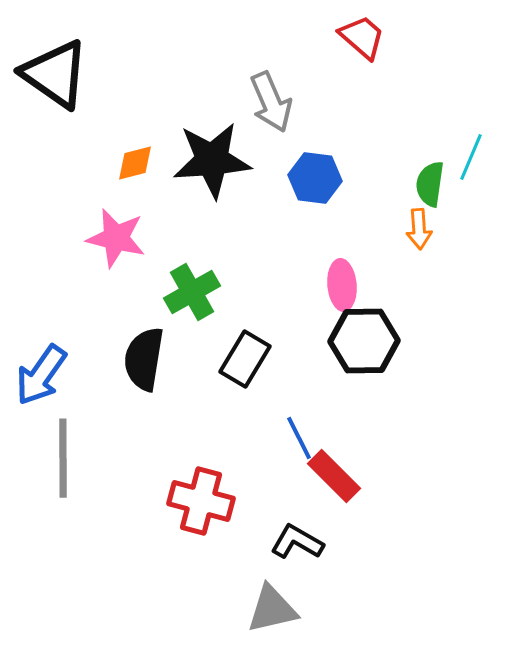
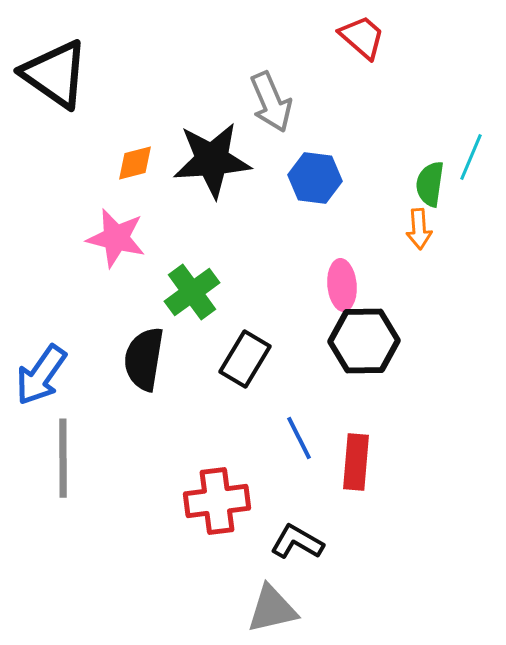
green cross: rotated 6 degrees counterclockwise
red rectangle: moved 22 px right, 14 px up; rotated 50 degrees clockwise
red cross: moved 16 px right; rotated 22 degrees counterclockwise
